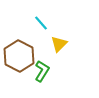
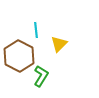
cyan line: moved 5 px left, 7 px down; rotated 35 degrees clockwise
green L-shape: moved 1 px left, 5 px down
